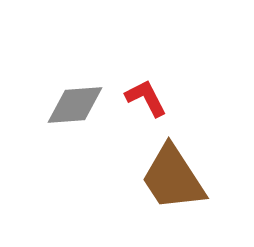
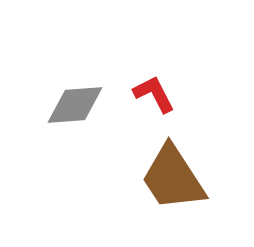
red L-shape: moved 8 px right, 4 px up
